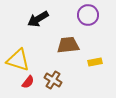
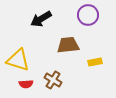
black arrow: moved 3 px right
red semicircle: moved 2 px left, 2 px down; rotated 48 degrees clockwise
